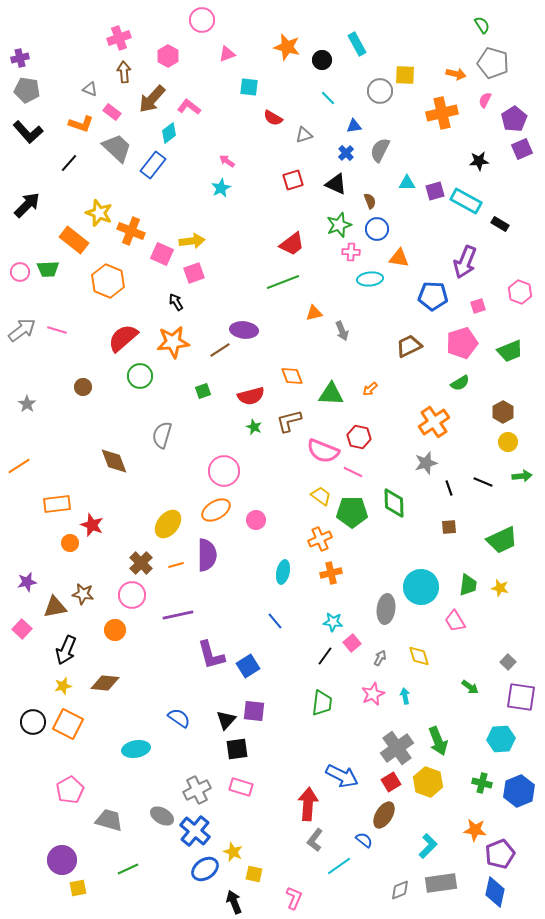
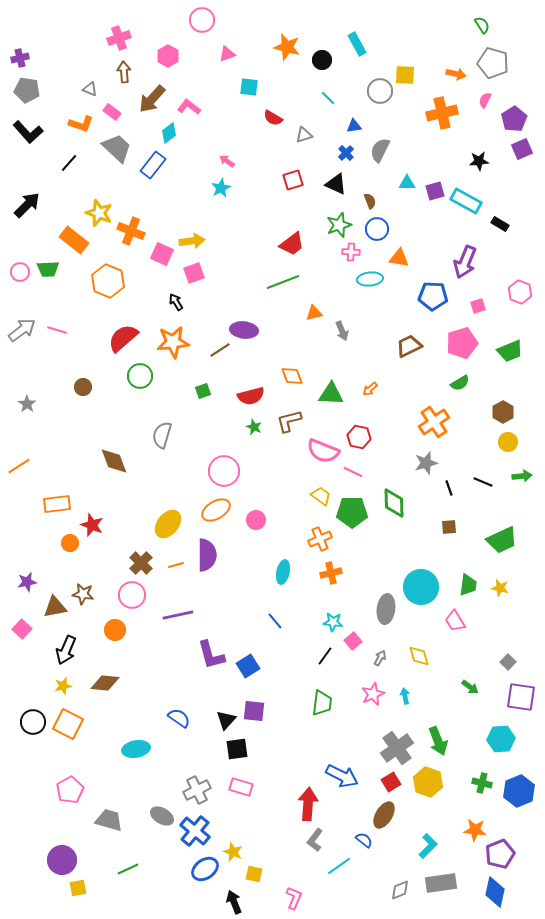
pink square at (352, 643): moved 1 px right, 2 px up
